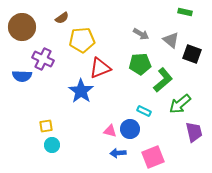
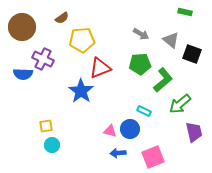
blue semicircle: moved 1 px right, 2 px up
